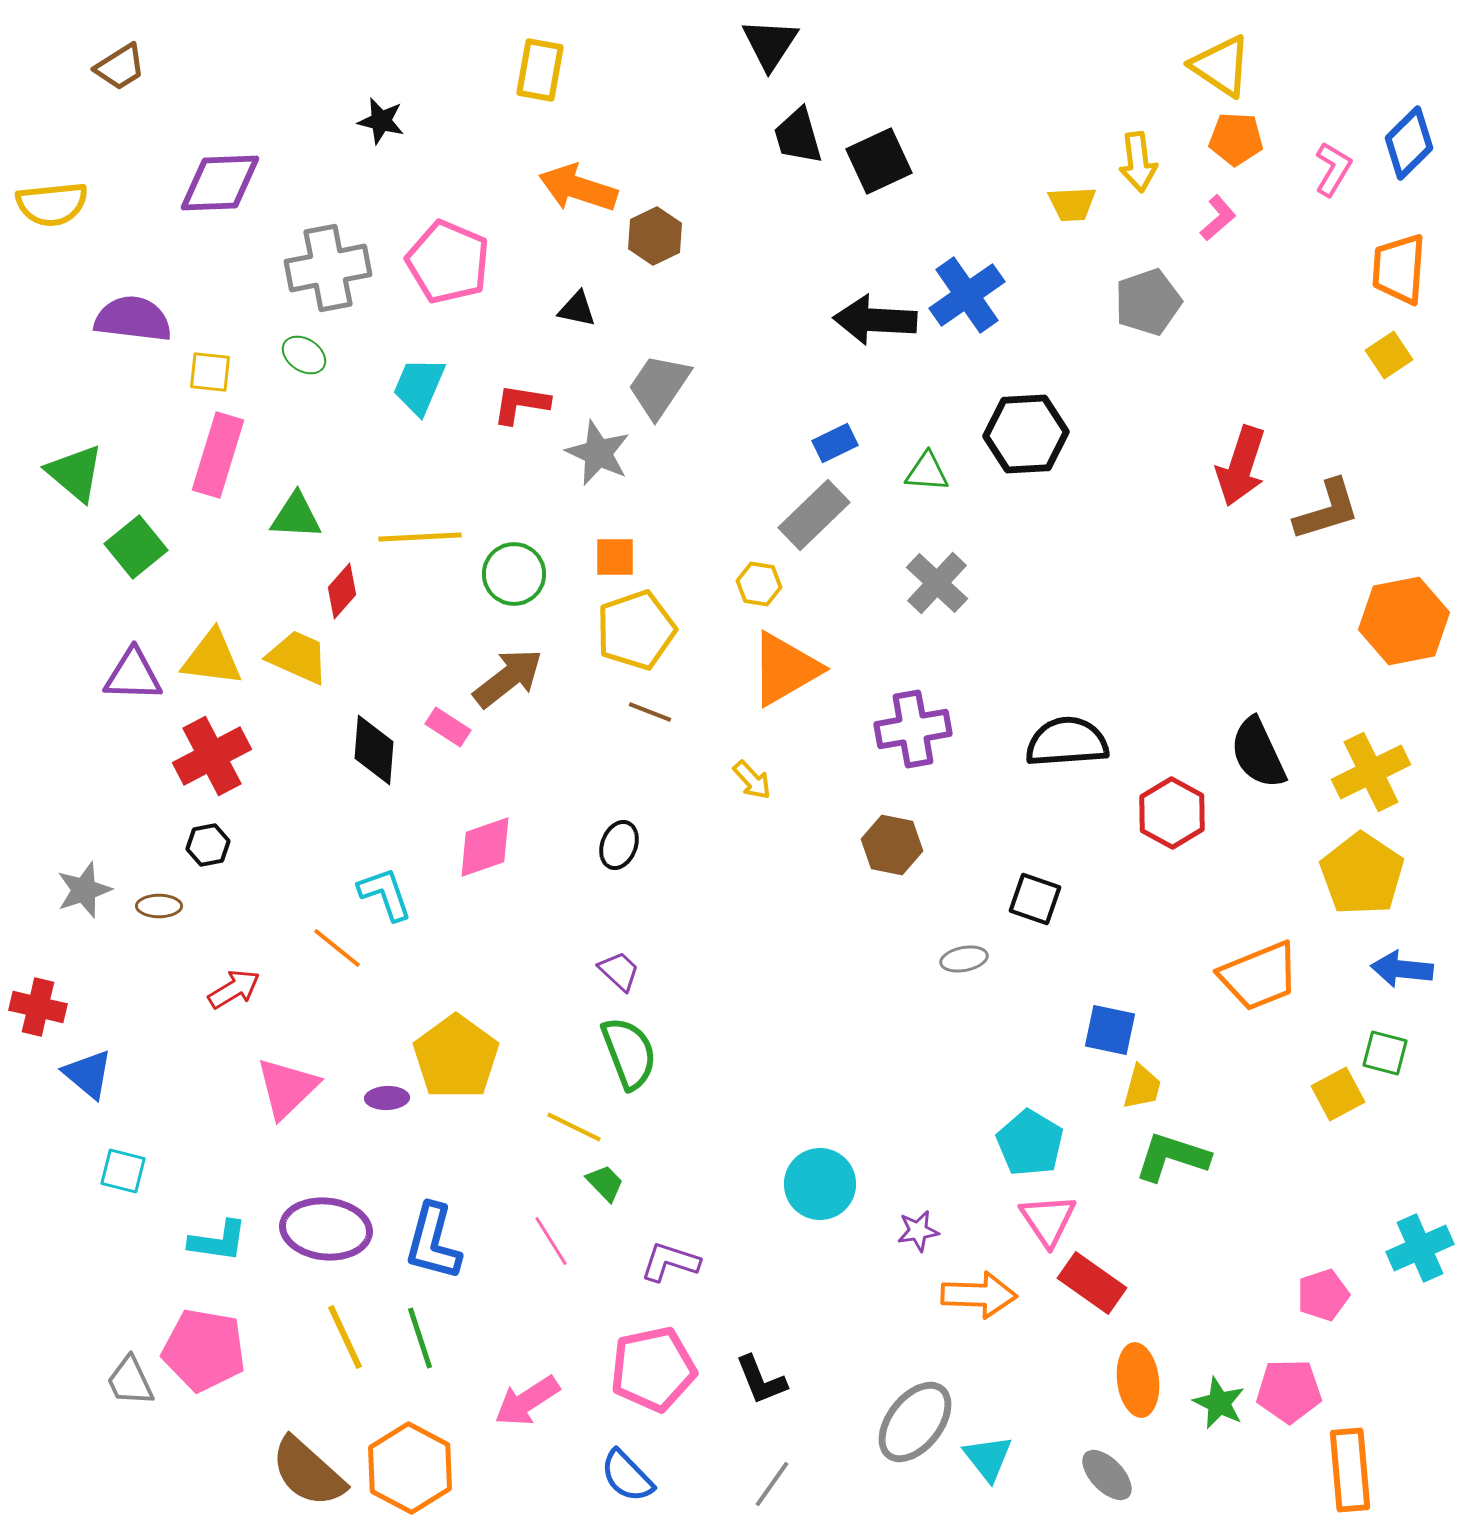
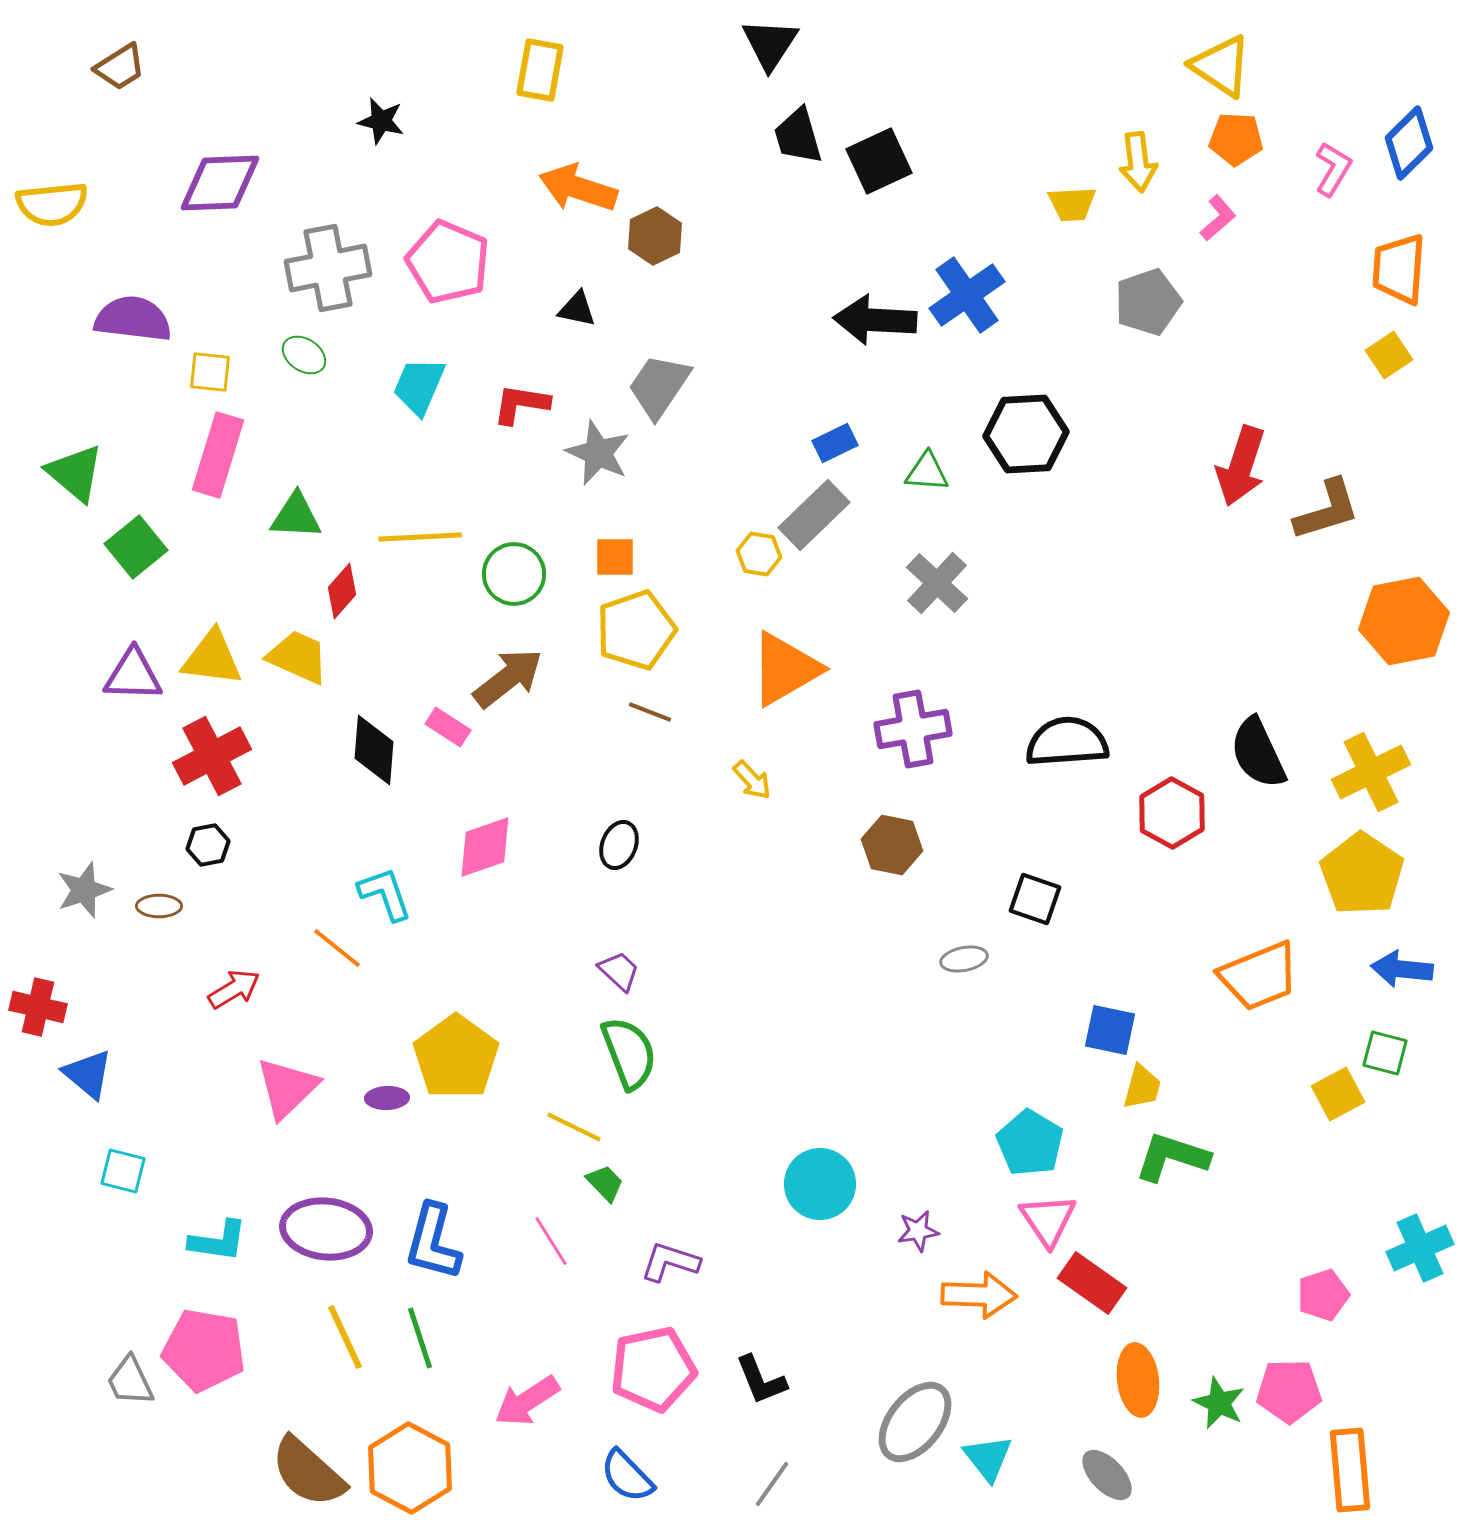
yellow hexagon at (759, 584): moved 30 px up
